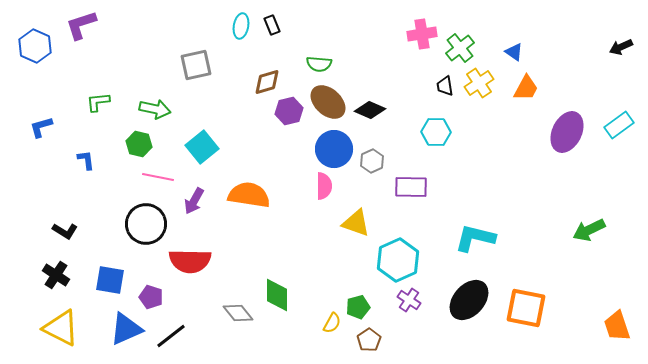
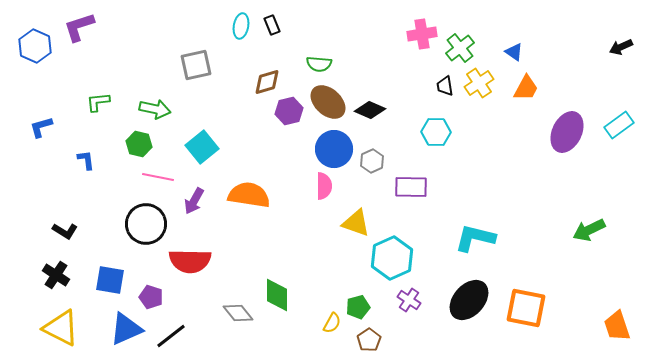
purple L-shape at (81, 25): moved 2 px left, 2 px down
cyan hexagon at (398, 260): moved 6 px left, 2 px up
